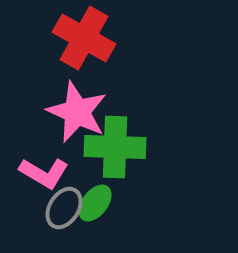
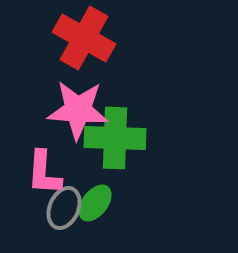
pink star: moved 1 px right, 2 px up; rotated 20 degrees counterclockwise
green cross: moved 9 px up
pink L-shape: rotated 63 degrees clockwise
gray ellipse: rotated 9 degrees counterclockwise
